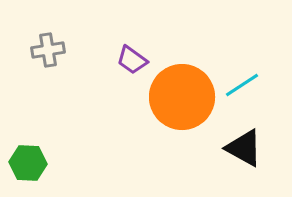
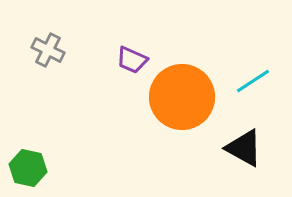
gray cross: rotated 36 degrees clockwise
purple trapezoid: rotated 12 degrees counterclockwise
cyan line: moved 11 px right, 4 px up
green hexagon: moved 5 px down; rotated 9 degrees clockwise
